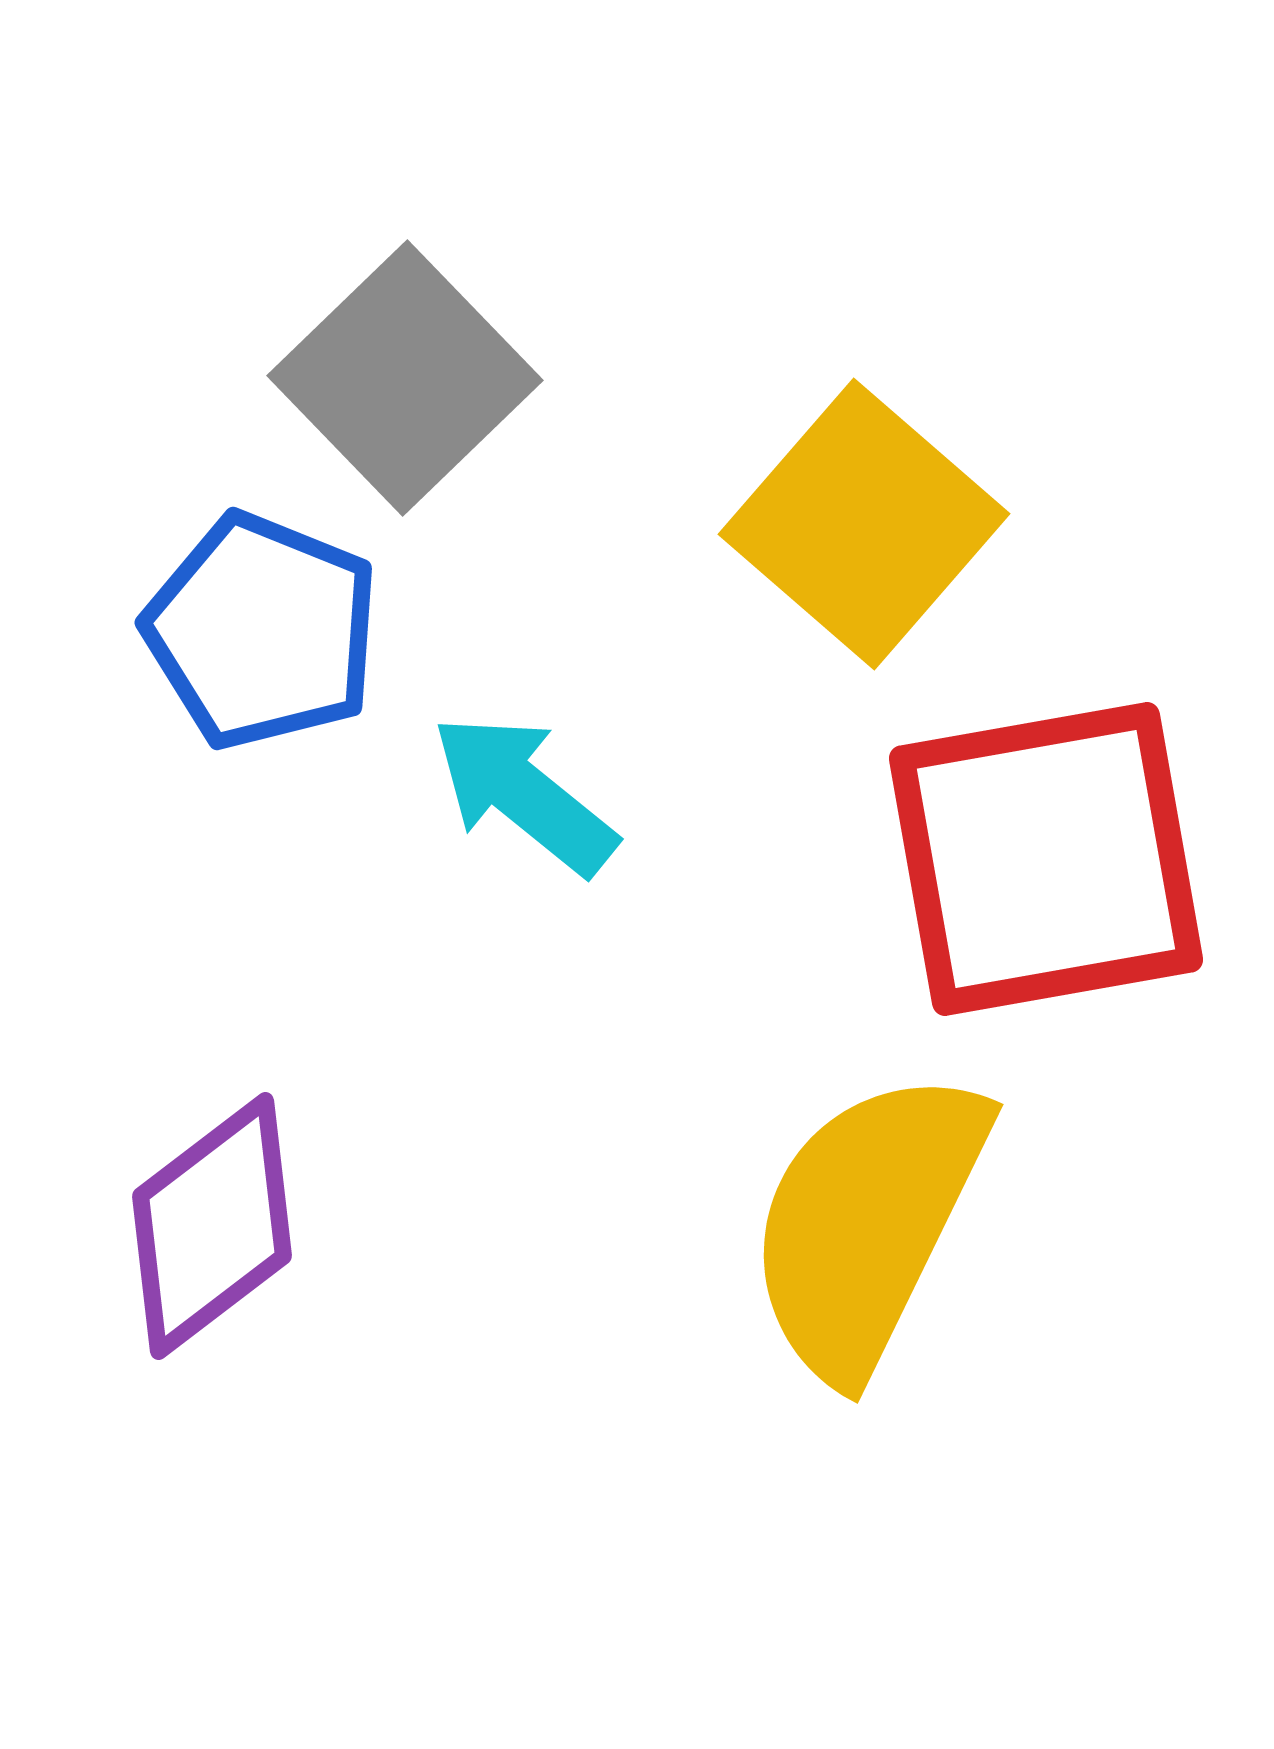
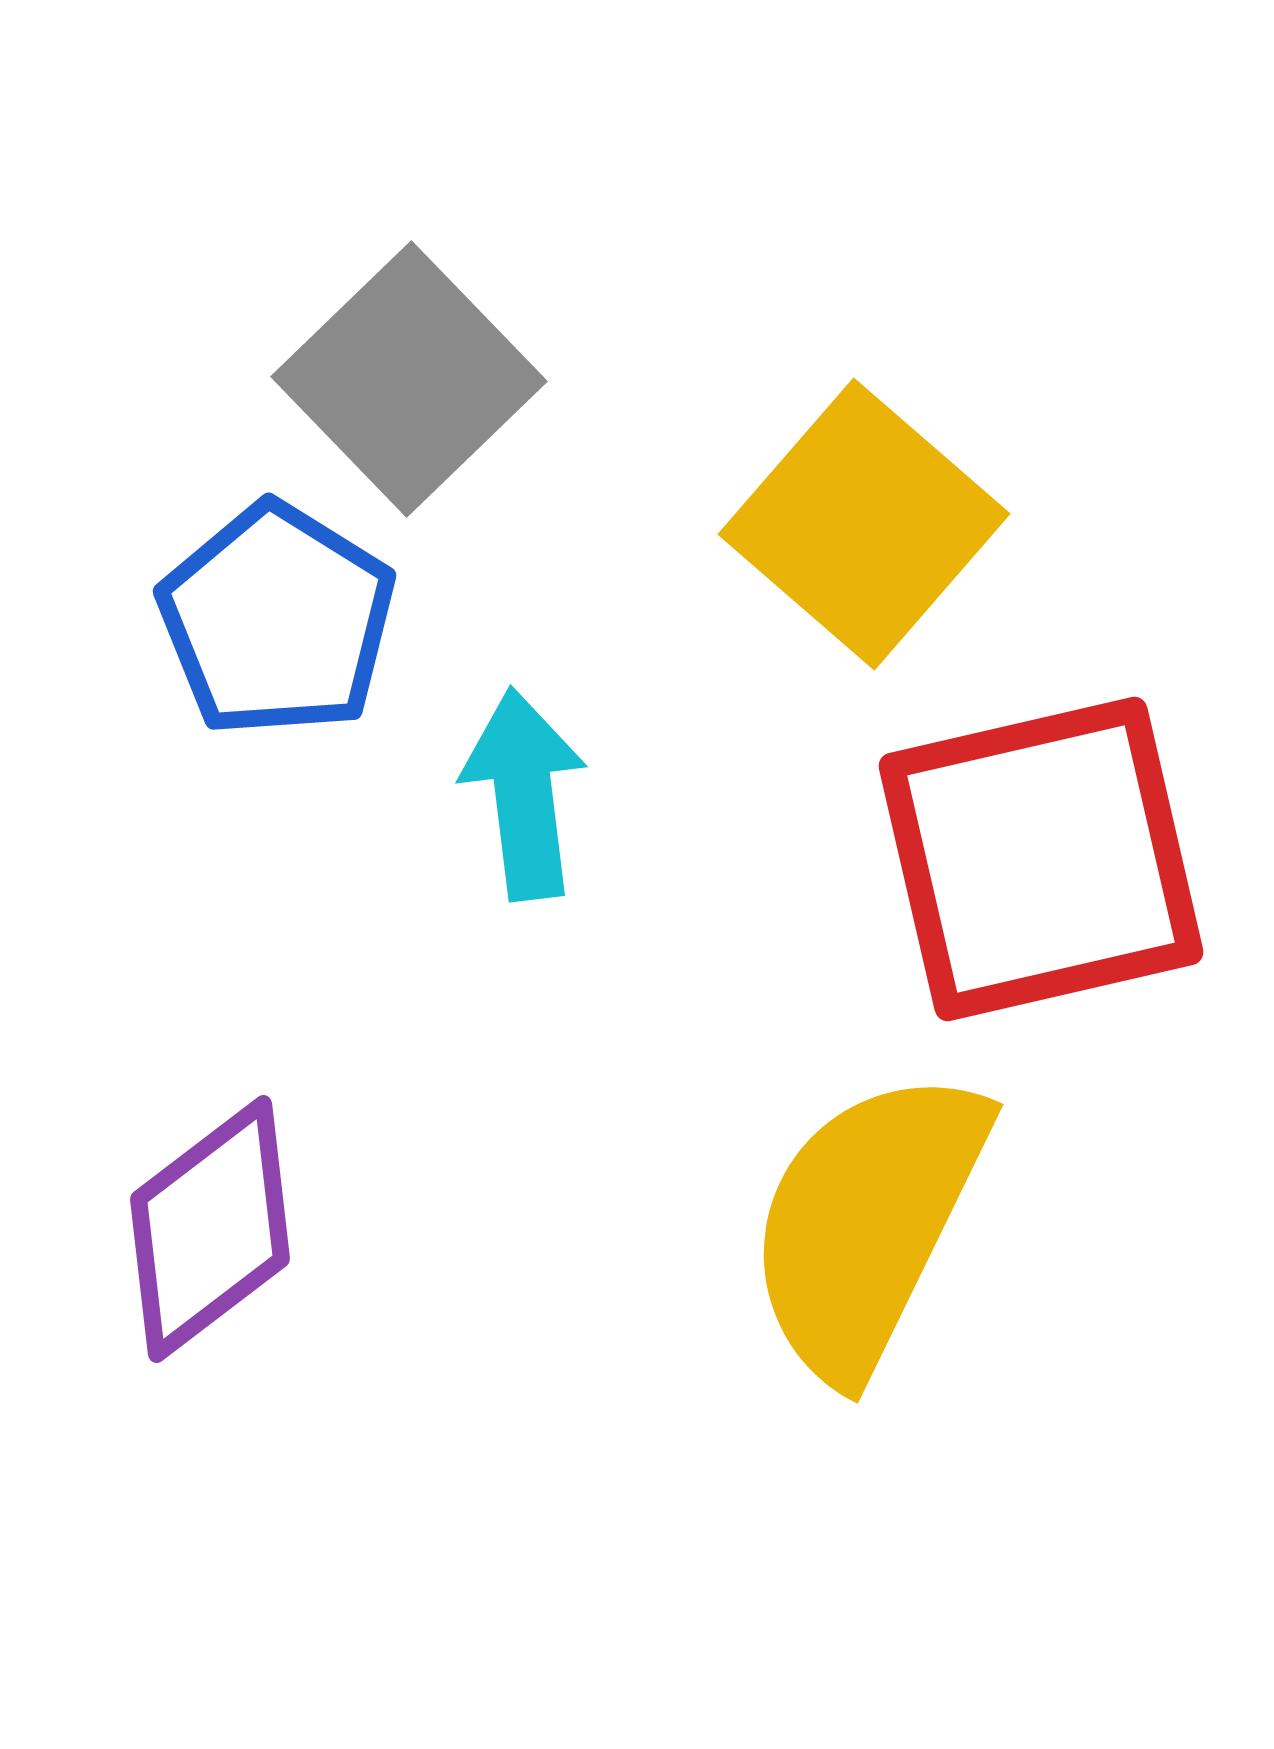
gray square: moved 4 px right, 1 px down
blue pentagon: moved 15 px right, 11 px up; rotated 10 degrees clockwise
cyan arrow: rotated 44 degrees clockwise
red square: moved 5 px left; rotated 3 degrees counterclockwise
purple diamond: moved 2 px left, 3 px down
